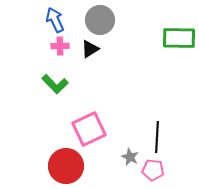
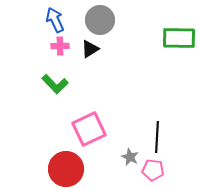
red circle: moved 3 px down
